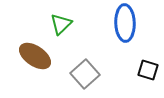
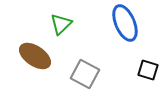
blue ellipse: rotated 21 degrees counterclockwise
gray square: rotated 20 degrees counterclockwise
